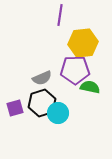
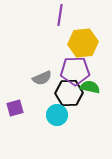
purple pentagon: moved 1 px down
black hexagon: moved 27 px right, 10 px up; rotated 16 degrees clockwise
cyan circle: moved 1 px left, 2 px down
